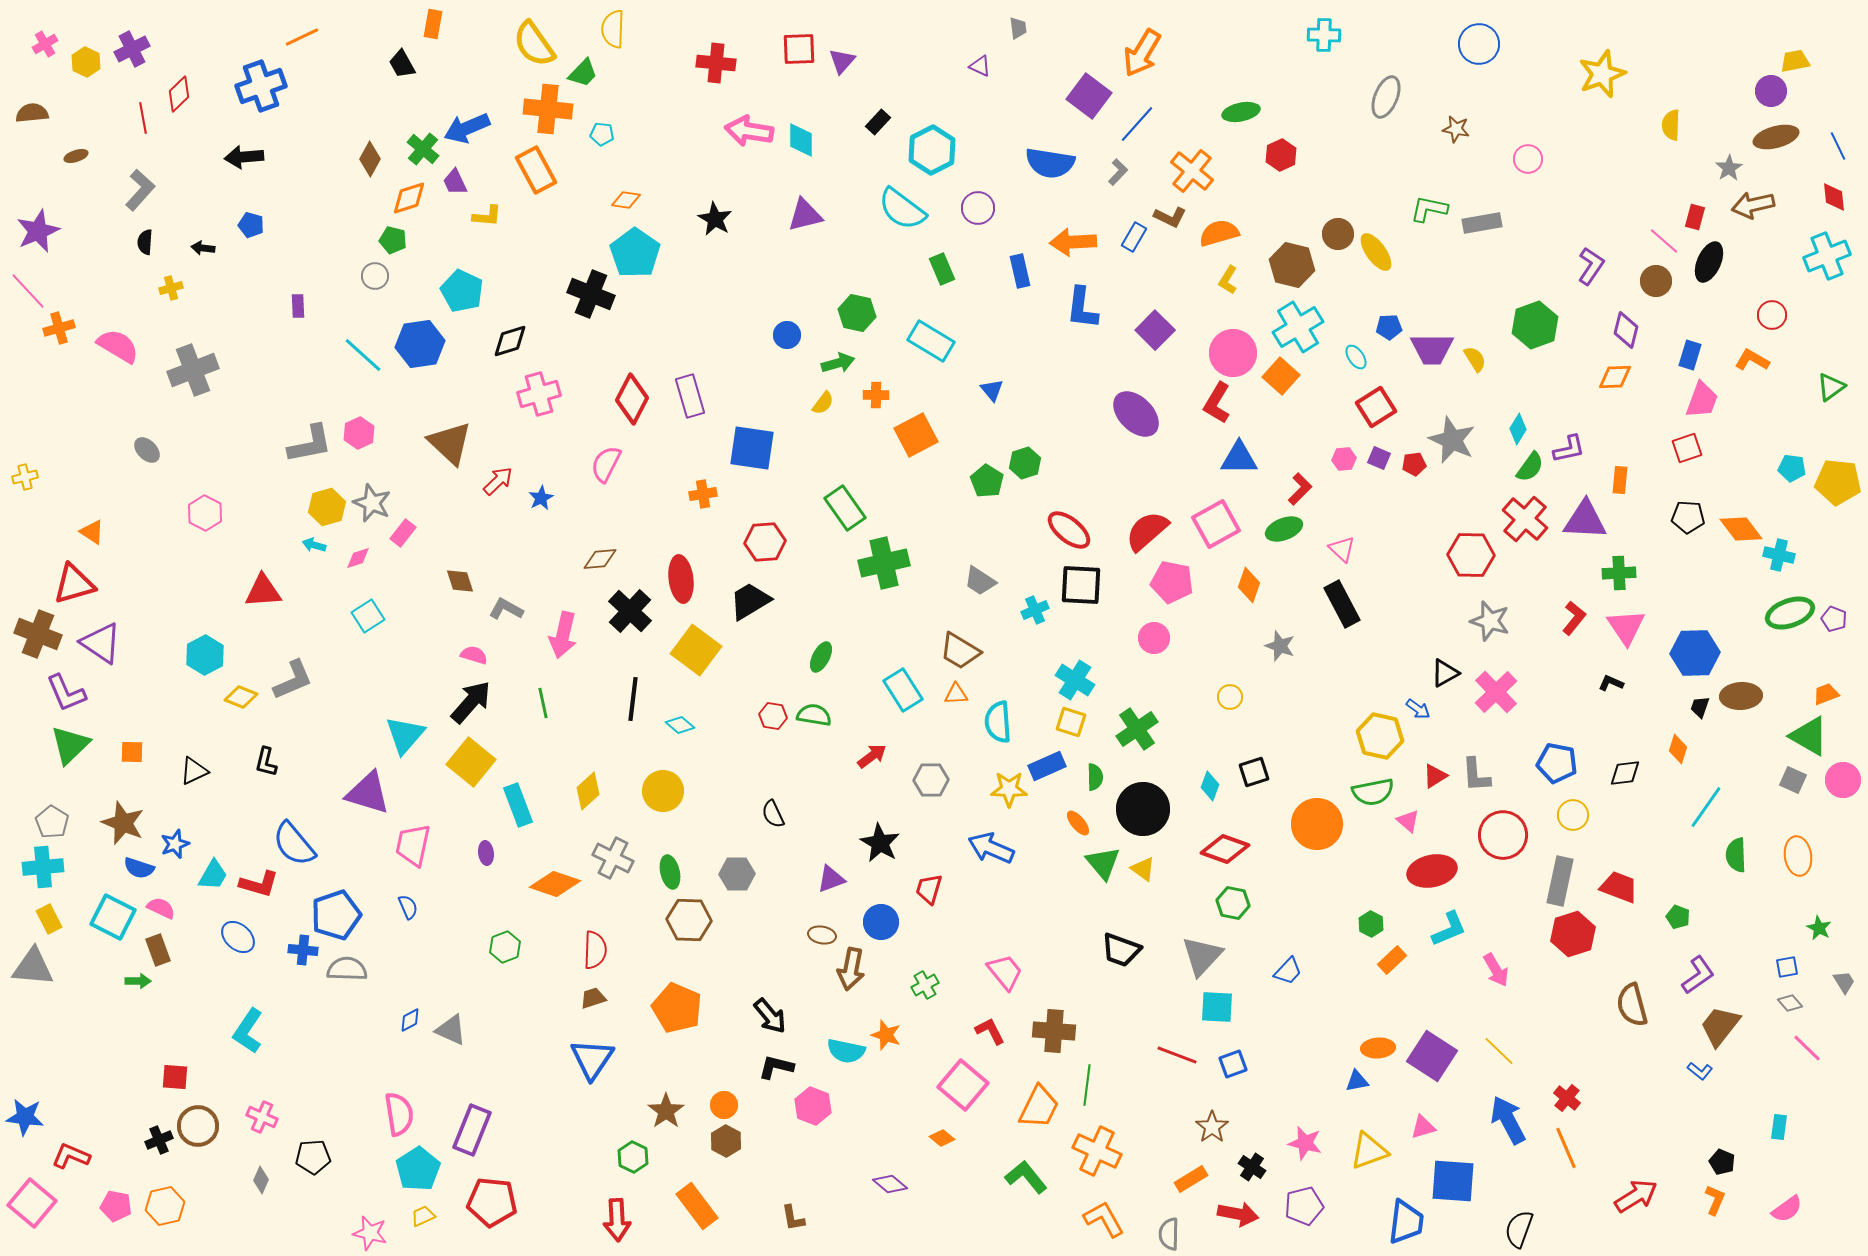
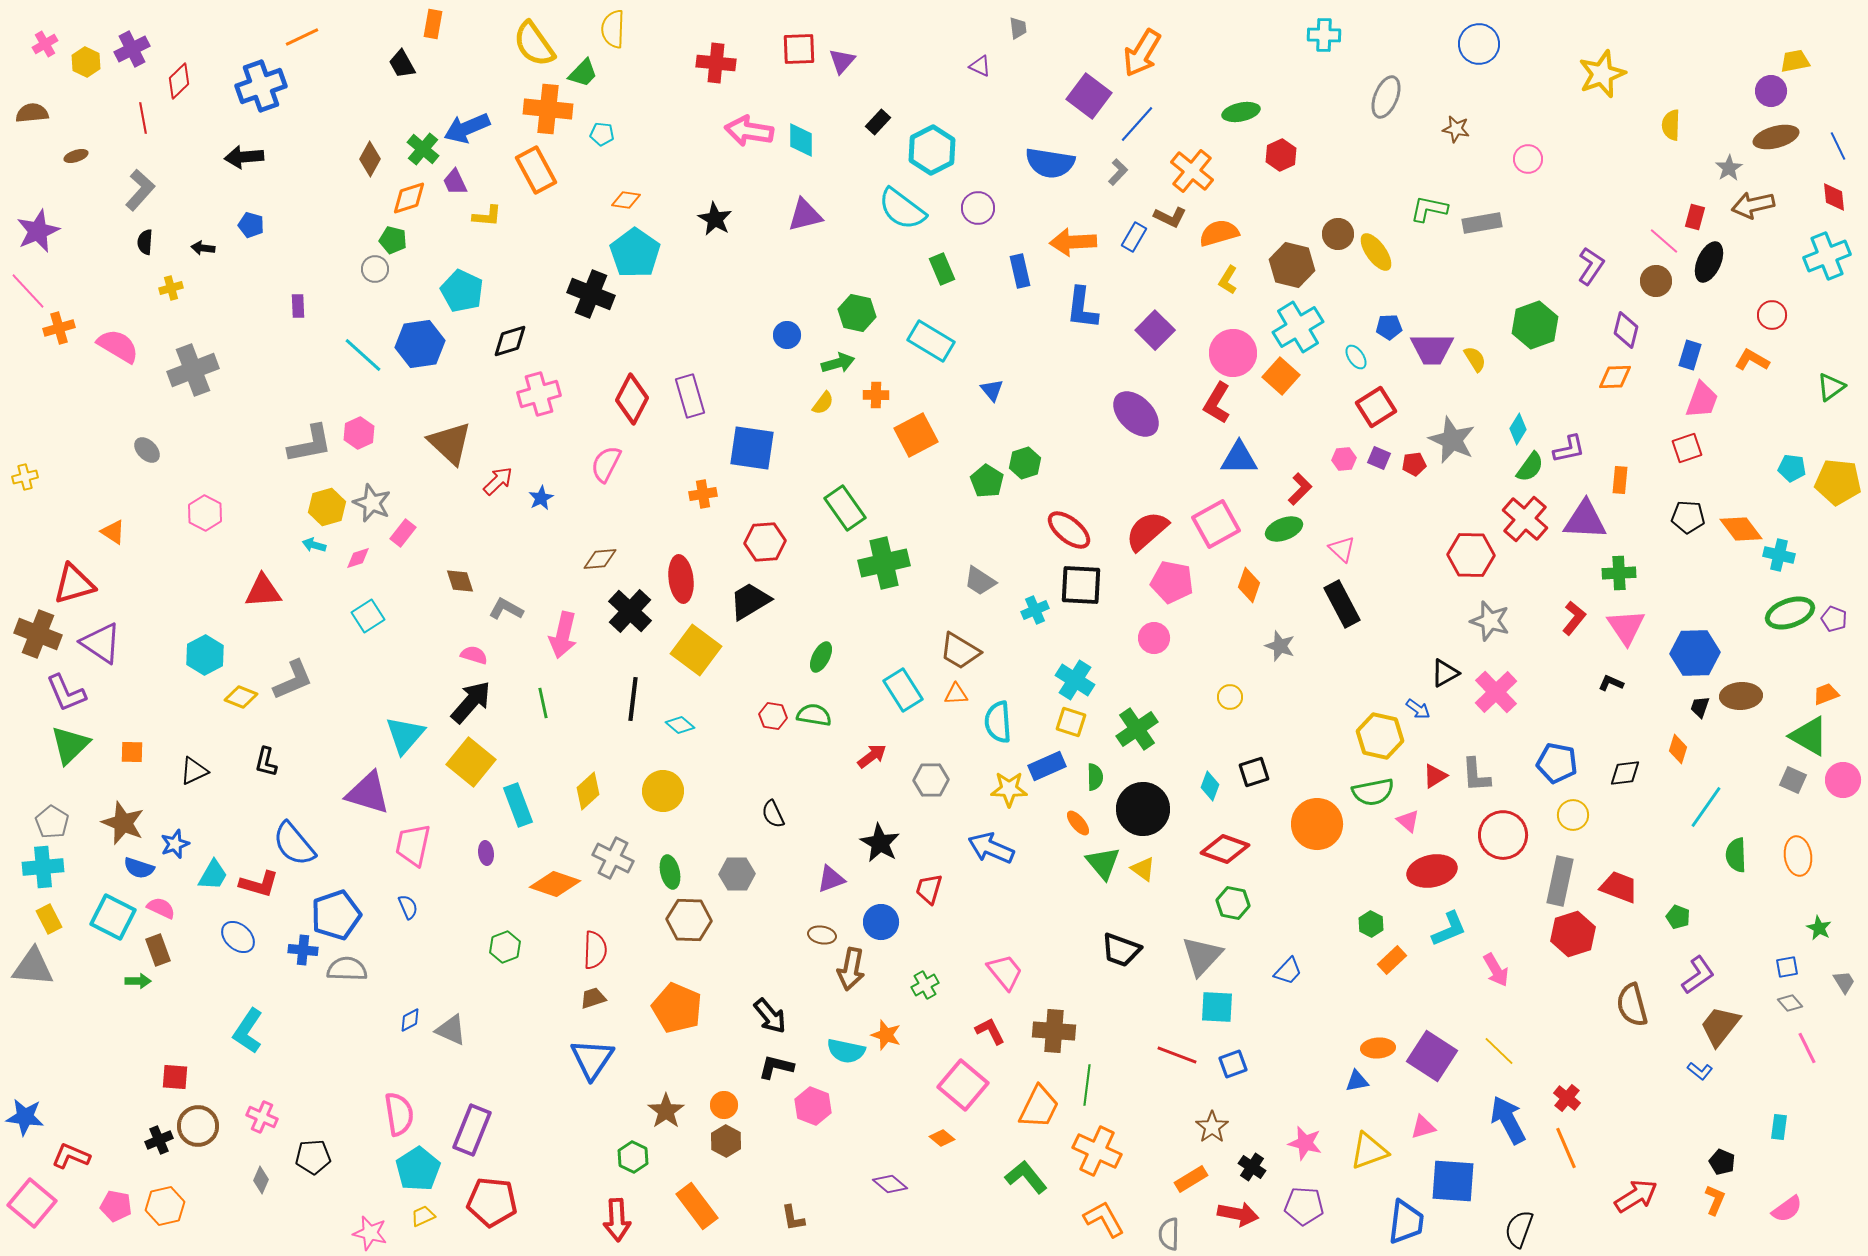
red diamond at (179, 94): moved 13 px up
gray circle at (375, 276): moved 7 px up
orange triangle at (92, 532): moved 21 px right
pink line at (1807, 1048): rotated 20 degrees clockwise
purple pentagon at (1304, 1206): rotated 18 degrees clockwise
